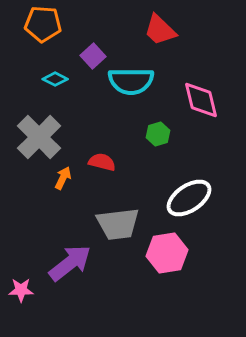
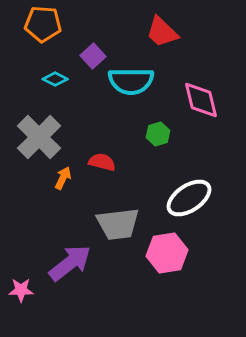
red trapezoid: moved 2 px right, 2 px down
